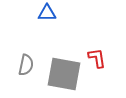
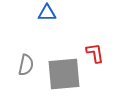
red L-shape: moved 2 px left, 5 px up
gray square: rotated 15 degrees counterclockwise
